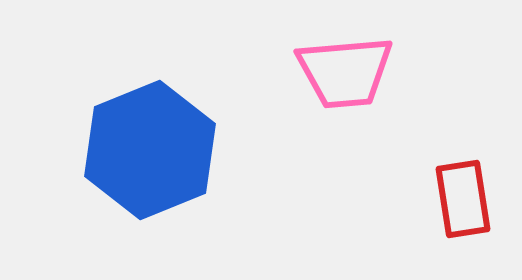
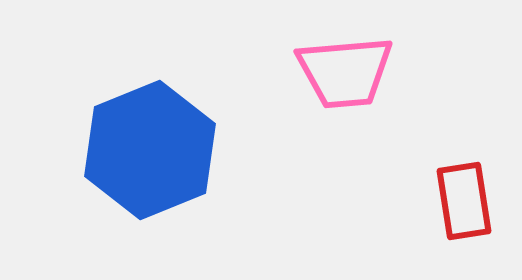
red rectangle: moved 1 px right, 2 px down
